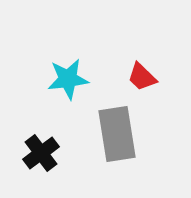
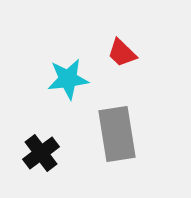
red trapezoid: moved 20 px left, 24 px up
